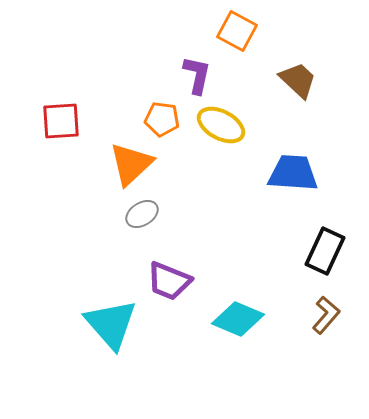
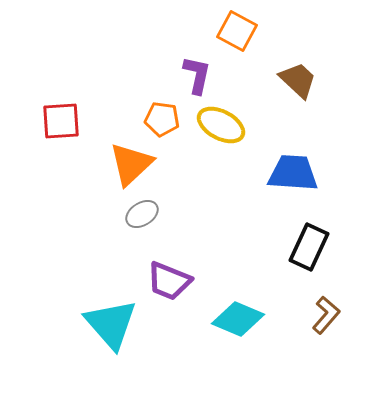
black rectangle: moved 16 px left, 4 px up
